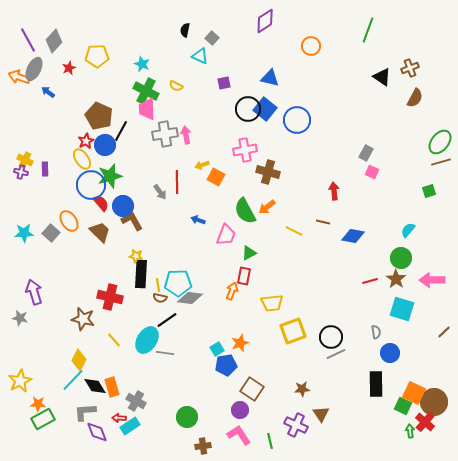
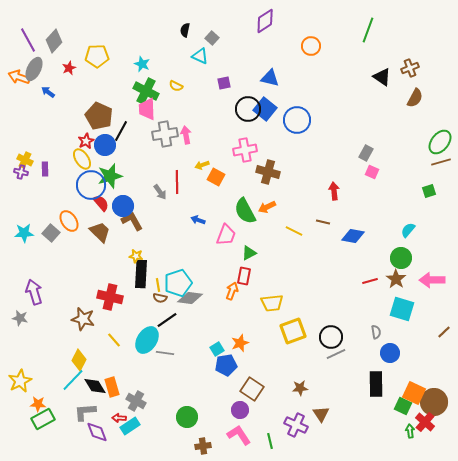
orange arrow at (267, 207): rotated 12 degrees clockwise
cyan pentagon at (178, 283): rotated 16 degrees counterclockwise
brown star at (302, 389): moved 2 px left, 1 px up
